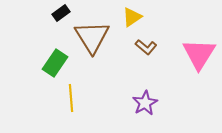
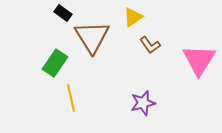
black rectangle: moved 2 px right; rotated 72 degrees clockwise
yellow triangle: moved 1 px right
brown L-shape: moved 4 px right, 2 px up; rotated 15 degrees clockwise
pink triangle: moved 6 px down
yellow line: rotated 8 degrees counterclockwise
purple star: moved 2 px left; rotated 15 degrees clockwise
